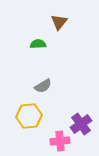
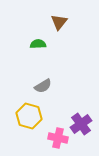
yellow hexagon: rotated 20 degrees clockwise
pink cross: moved 2 px left, 3 px up; rotated 18 degrees clockwise
